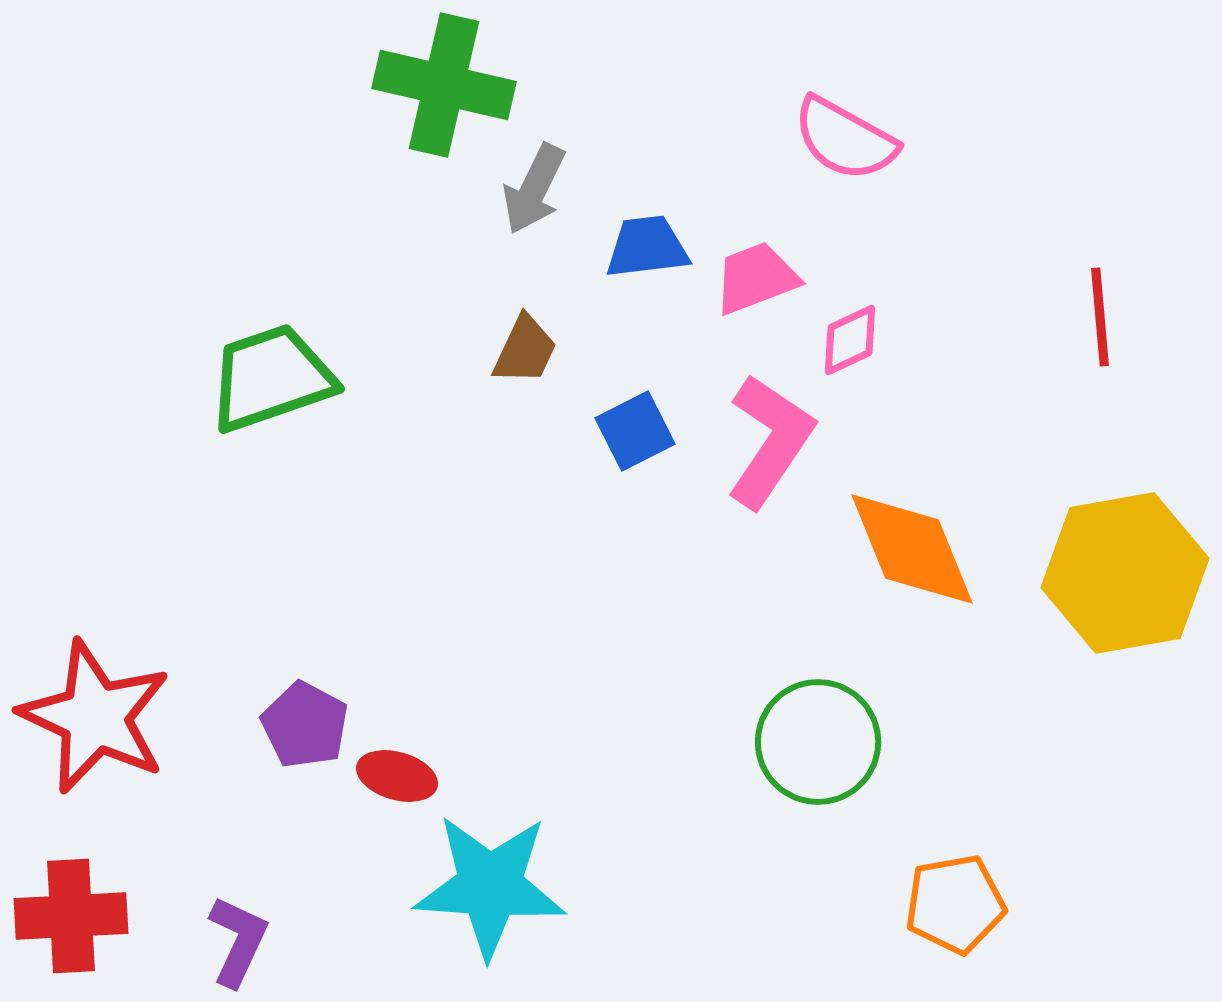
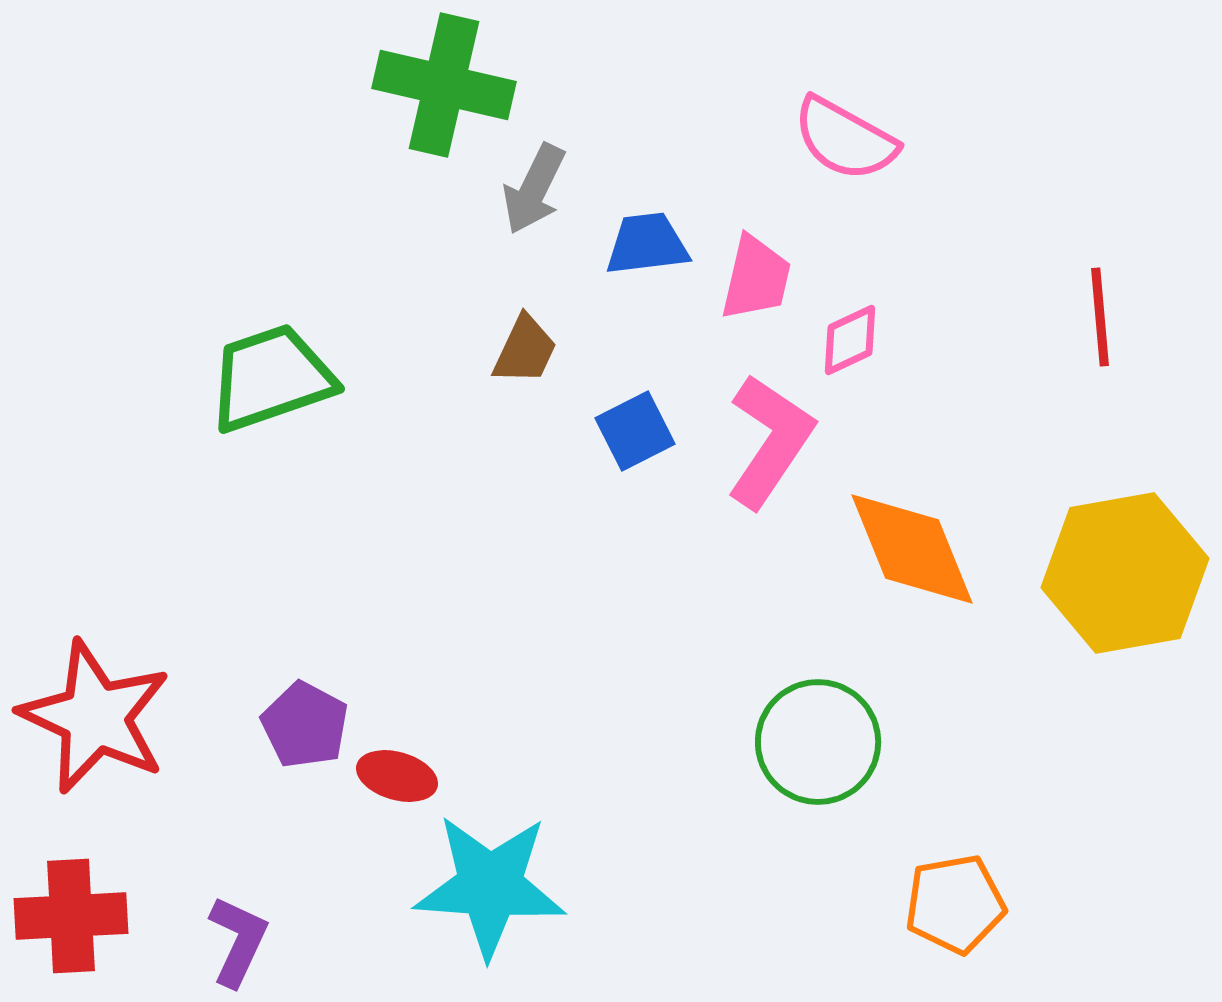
blue trapezoid: moved 3 px up
pink trapezoid: rotated 124 degrees clockwise
